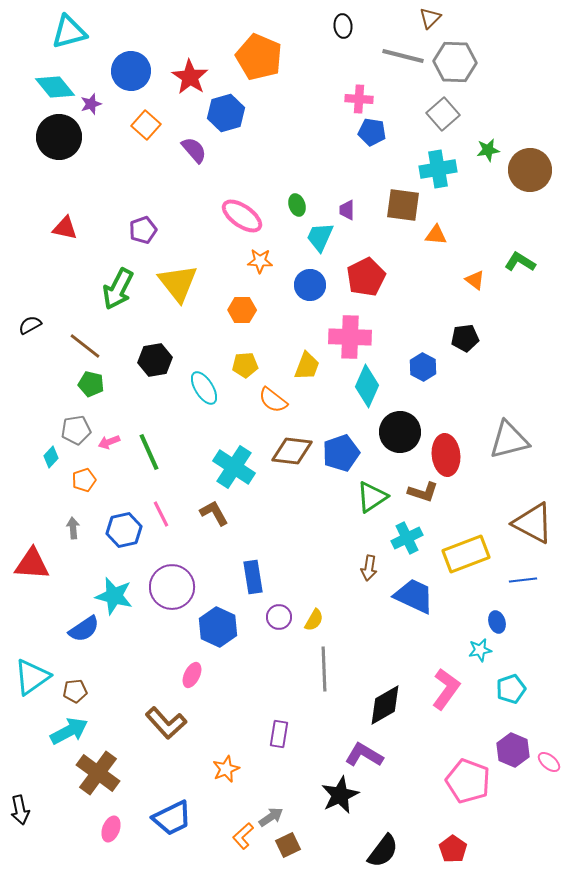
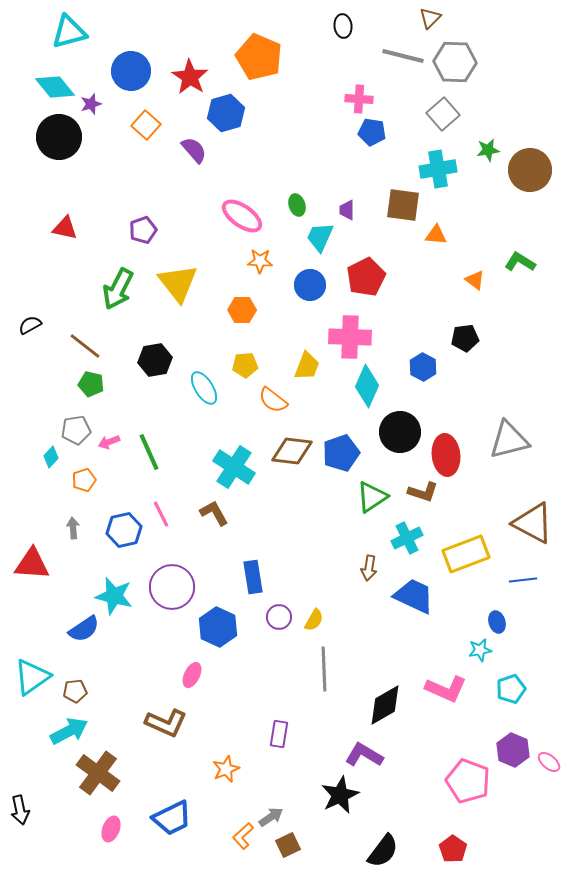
pink L-shape at (446, 689): rotated 78 degrees clockwise
brown L-shape at (166, 723): rotated 24 degrees counterclockwise
